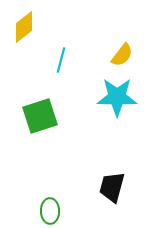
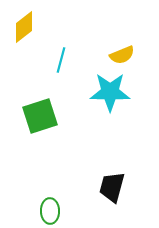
yellow semicircle: rotated 30 degrees clockwise
cyan star: moved 7 px left, 5 px up
